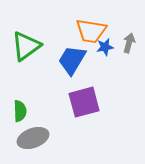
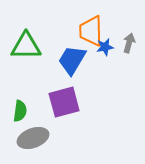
orange trapezoid: rotated 80 degrees clockwise
green triangle: rotated 36 degrees clockwise
purple square: moved 20 px left
green semicircle: rotated 10 degrees clockwise
